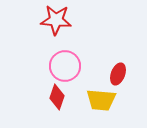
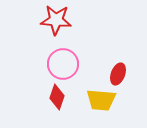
pink circle: moved 2 px left, 2 px up
